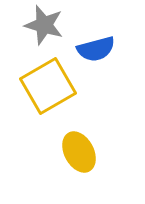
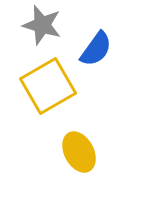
gray star: moved 2 px left
blue semicircle: rotated 39 degrees counterclockwise
